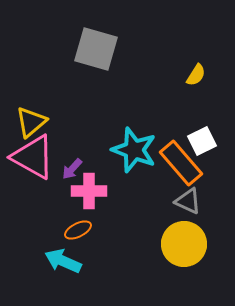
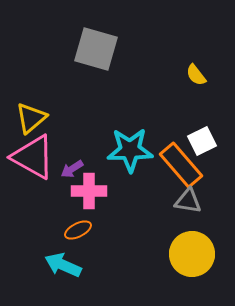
yellow semicircle: rotated 110 degrees clockwise
yellow triangle: moved 4 px up
cyan star: moved 4 px left; rotated 21 degrees counterclockwise
orange rectangle: moved 2 px down
purple arrow: rotated 15 degrees clockwise
gray triangle: rotated 16 degrees counterclockwise
yellow circle: moved 8 px right, 10 px down
cyan arrow: moved 4 px down
